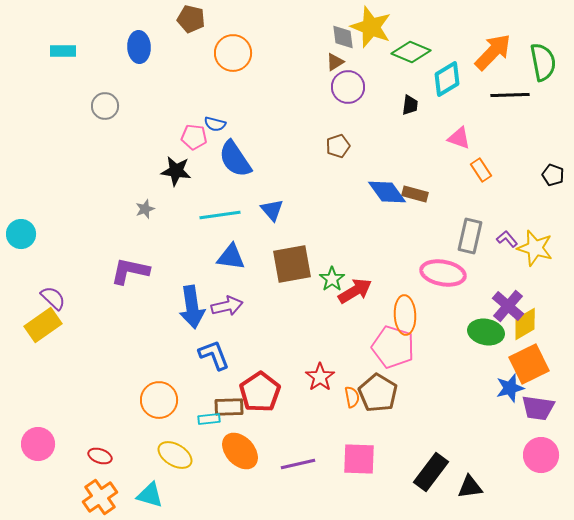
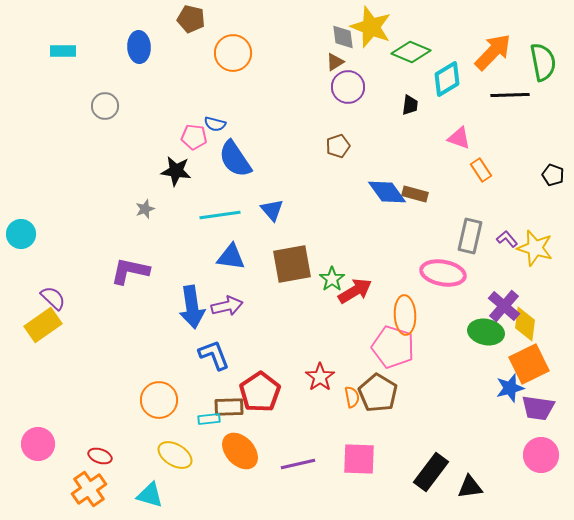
purple cross at (508, 306): moved 4 px left
yellow diamond at (525, 324): rotated 52 degrees counterclockwise
orange cross at (100, 497): moved 11 px left, 8 px up
